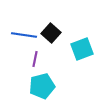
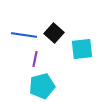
black square: moved 3 px right
cyan square: rotated 15 degrees clockwise
